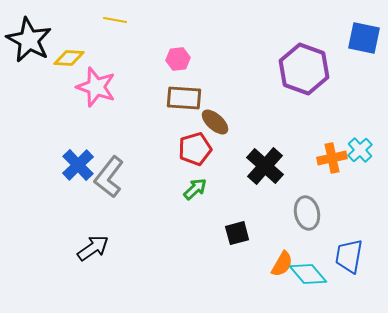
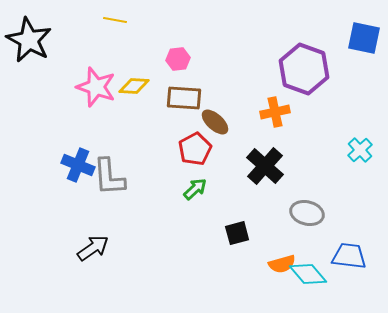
yellow diamond: moved 65 px right, 28 px down
red pentagon: rotated 12 degrees counterclockwise
orange cross: moved 57 px left, 46 px up
blue cross: rotated 24 degrees counterclockwise
gray L-shape: rotated 42 degrees counterclockwise
gray ellipse: rotated 64 degrees counterclockwise
blue trapezoid: rotated 87 degrees clockwise
orange semicircle: rotated 44 degrees clockwise
